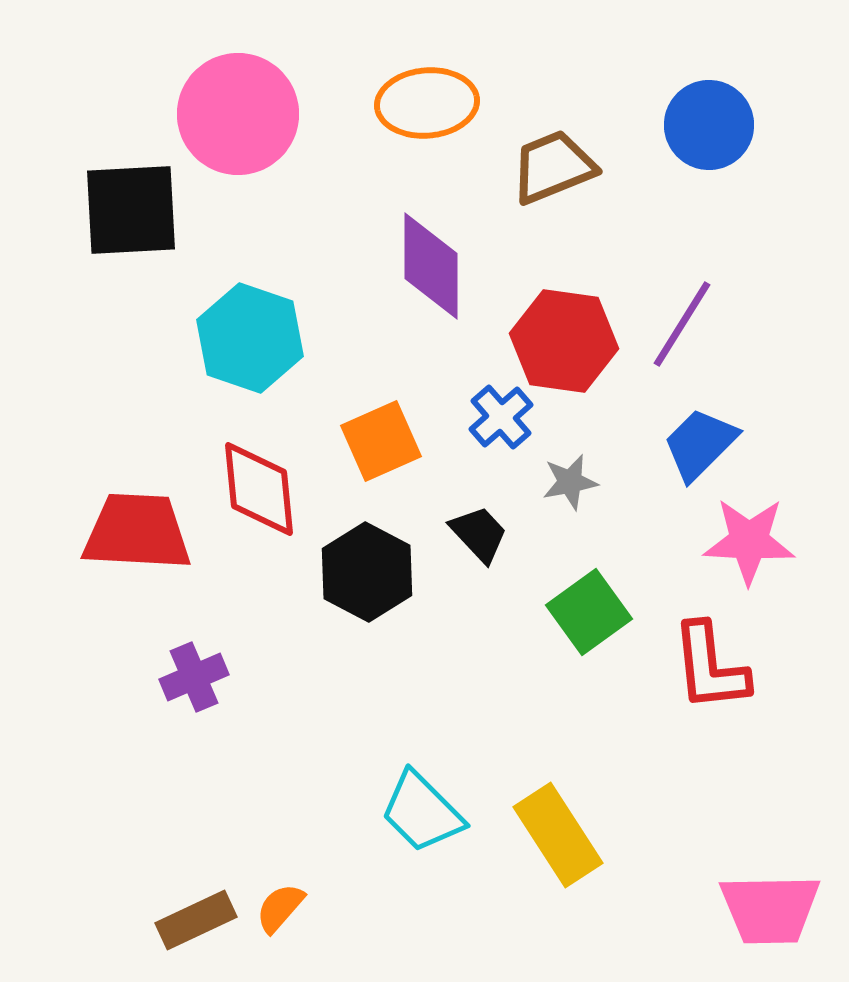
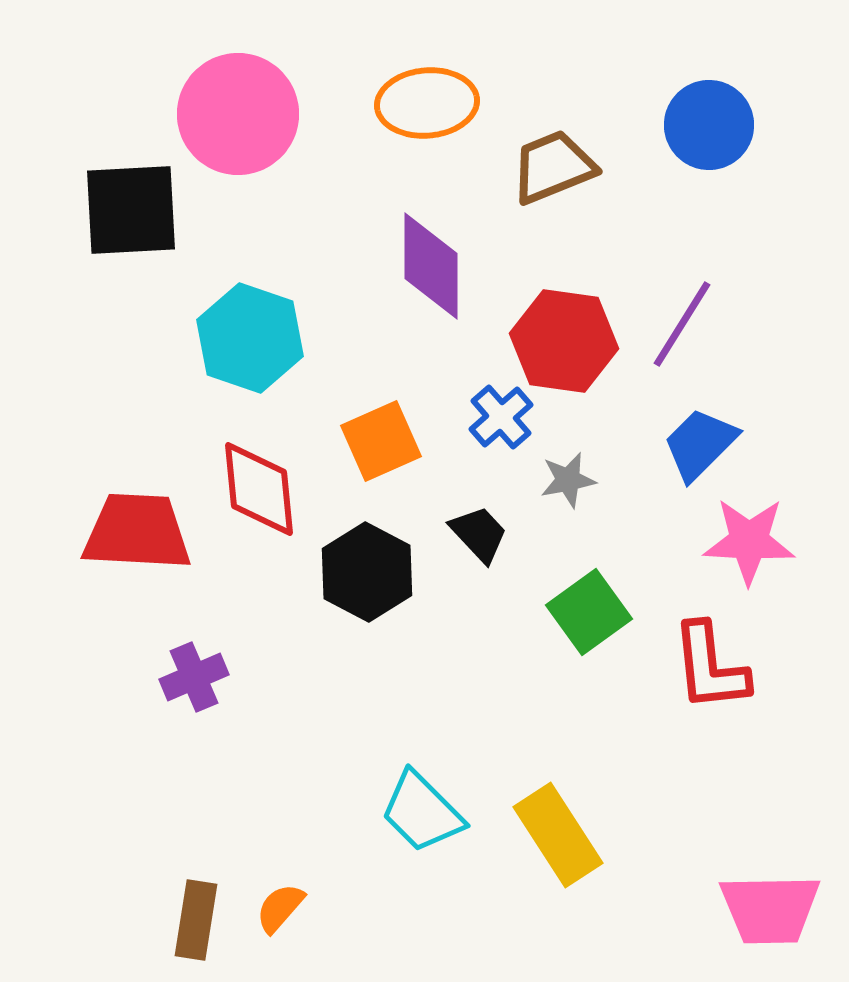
gray star: moved 2 px left, 2 px up
brown rectangle: rotated 56 degrees counterclockwise
